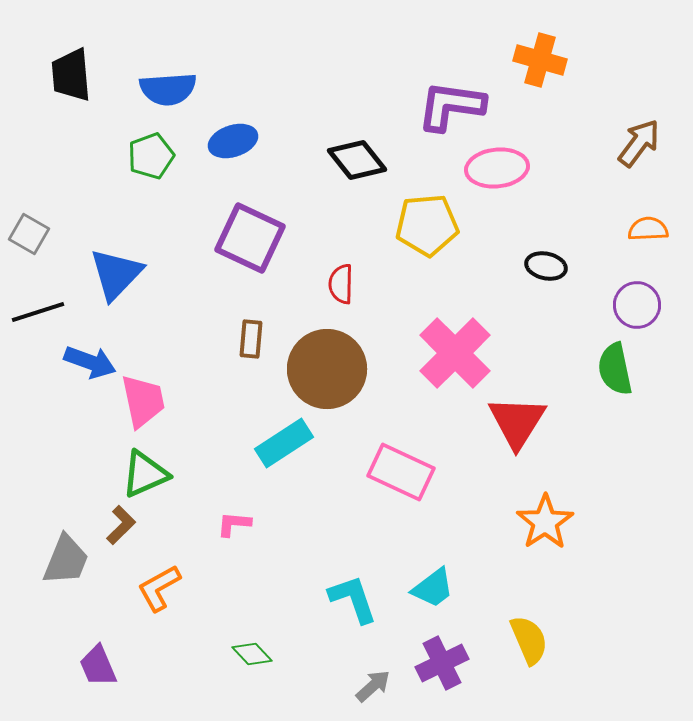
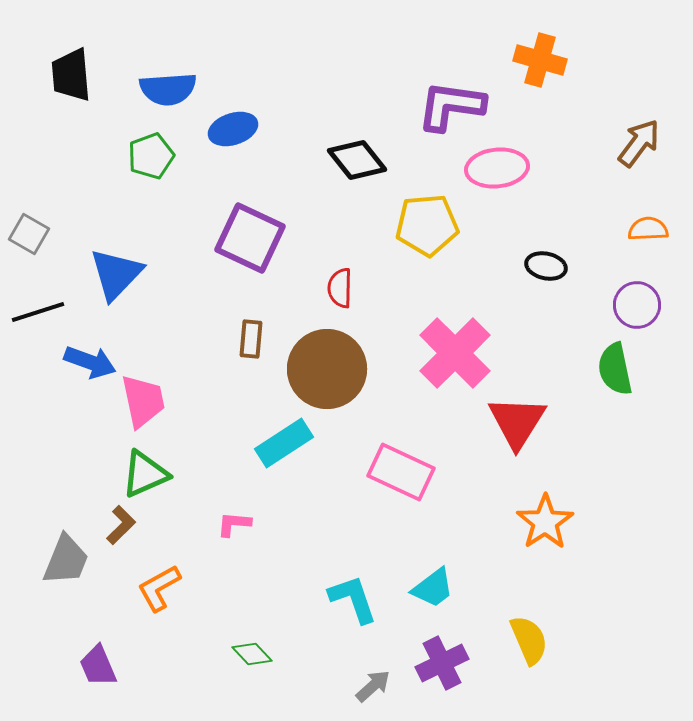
blue ellipse: moved 12 px up
red semicircle: moved 1 px left, 4 px down
